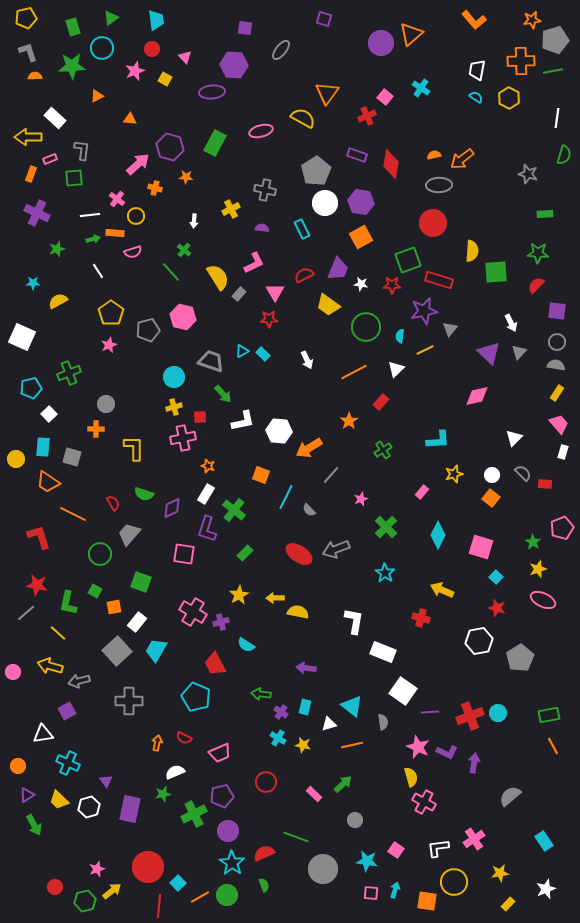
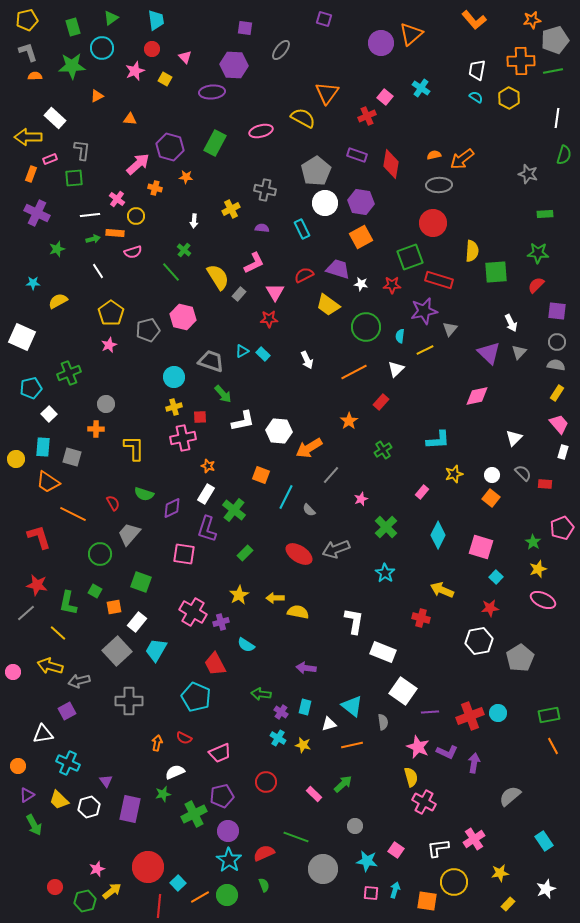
yellow pentagon at (26, 18): moved 1 px right, 2 px down
green square at (408, 260): moved 2 px right, 3 px up
purple trapezoid at (338, 269): rotated 95 degrees counterclockwise
red star at (497, 608): moved 7 px left; rotated 24 degrees counterclockwise
gray circle at (355, 820): moved 6 px down
cyan star at (232, 863): moved 3 px left, 3 px up
